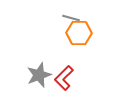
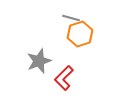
orange hexagon: moved 1 px right, 1 px down; rotated 20 degrees counterclockwise
gray star: moved 14 px up
